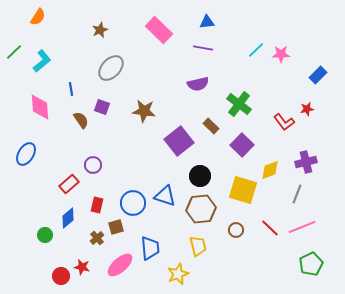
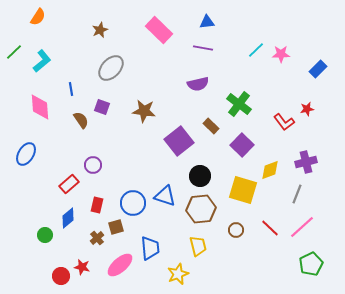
blue rectangle at (318, 75): moved 6 px up
pink line at (302, 227): rotated 20 degrees counterclockwise
